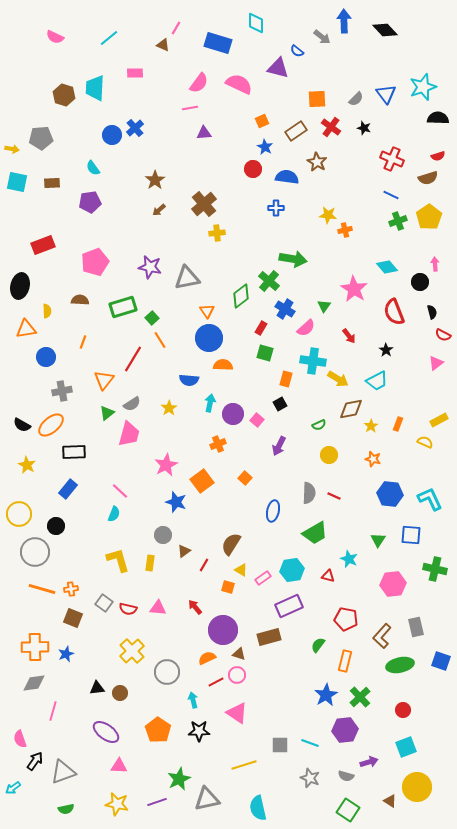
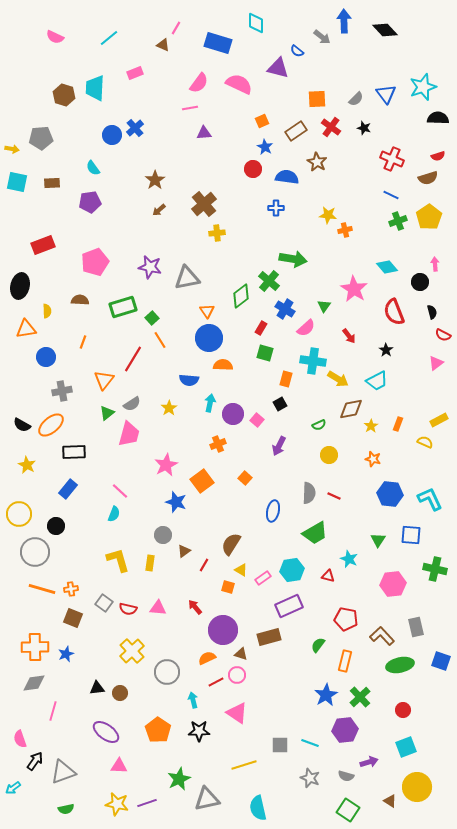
pink rectangle at (135, 73): rotated 21 degrees counterclockwise
brown L-shape at (382, 636): rotated 95 degrees clockwise
brown triangle at (239, 654): moved 2 px right
purple line at (157, 802): moved 10 px left, 1 px down
